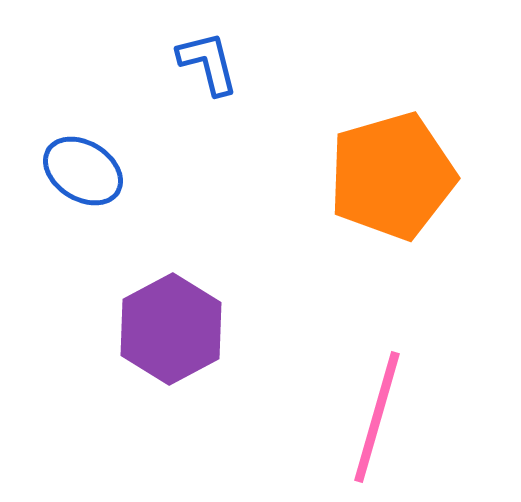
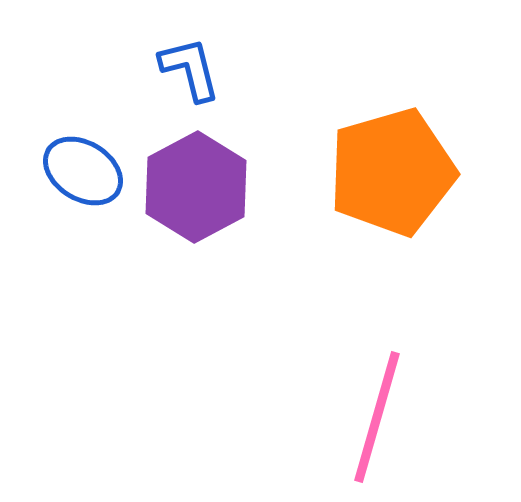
blue L-shape: moved 18 px left, 6 px down
orange pentagon: moved 4 px up
purple hexagon: moved 25 px right, 142 px up
